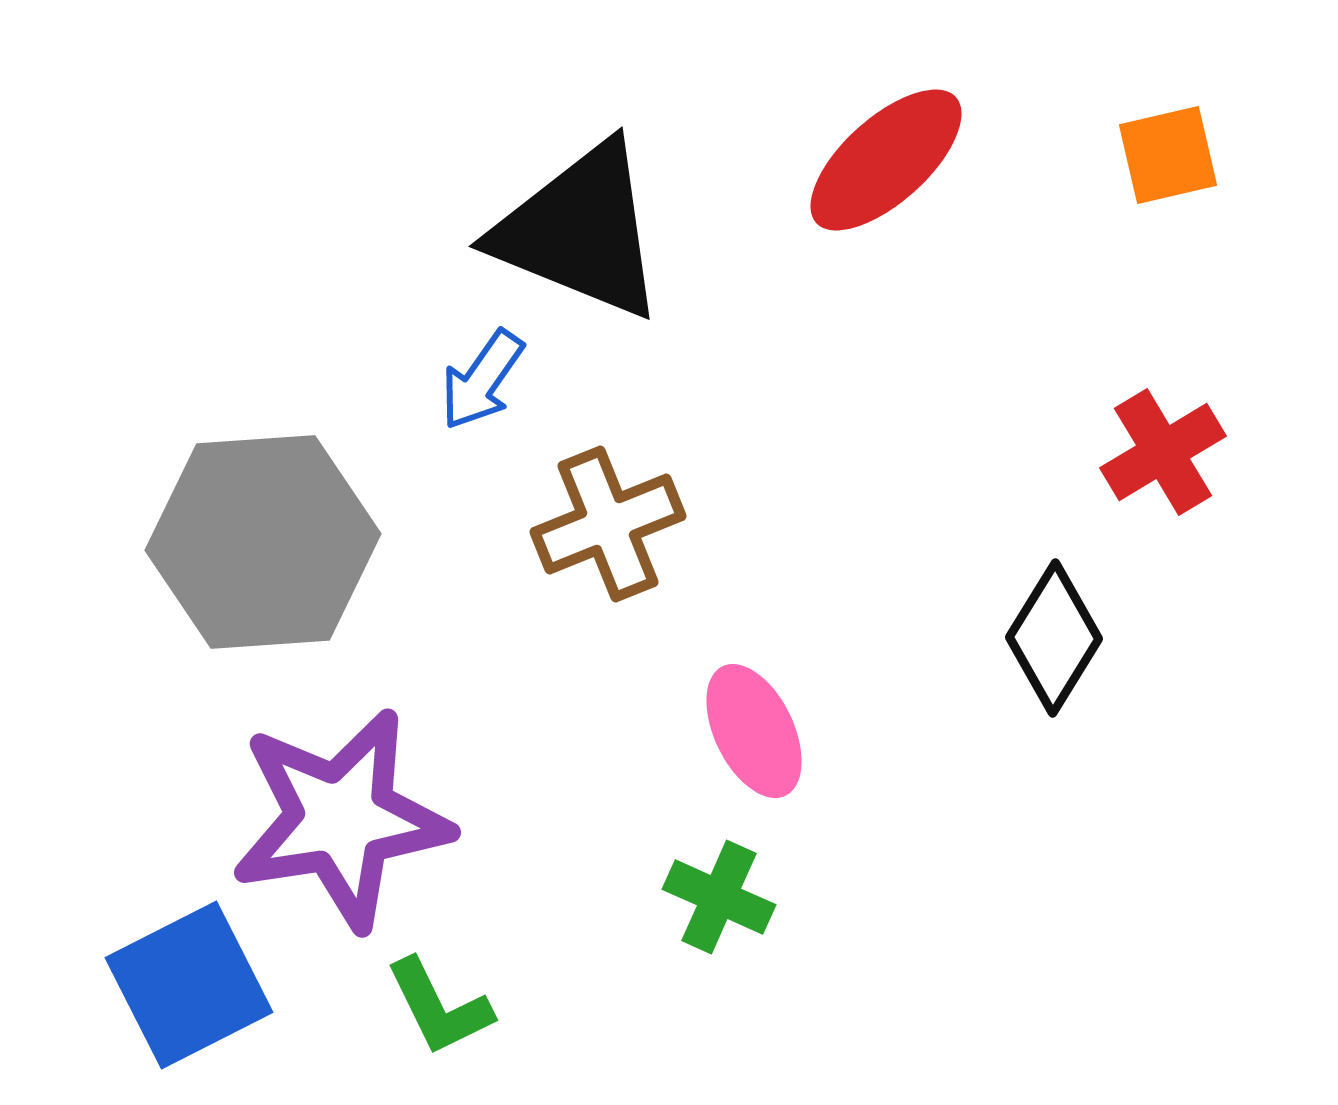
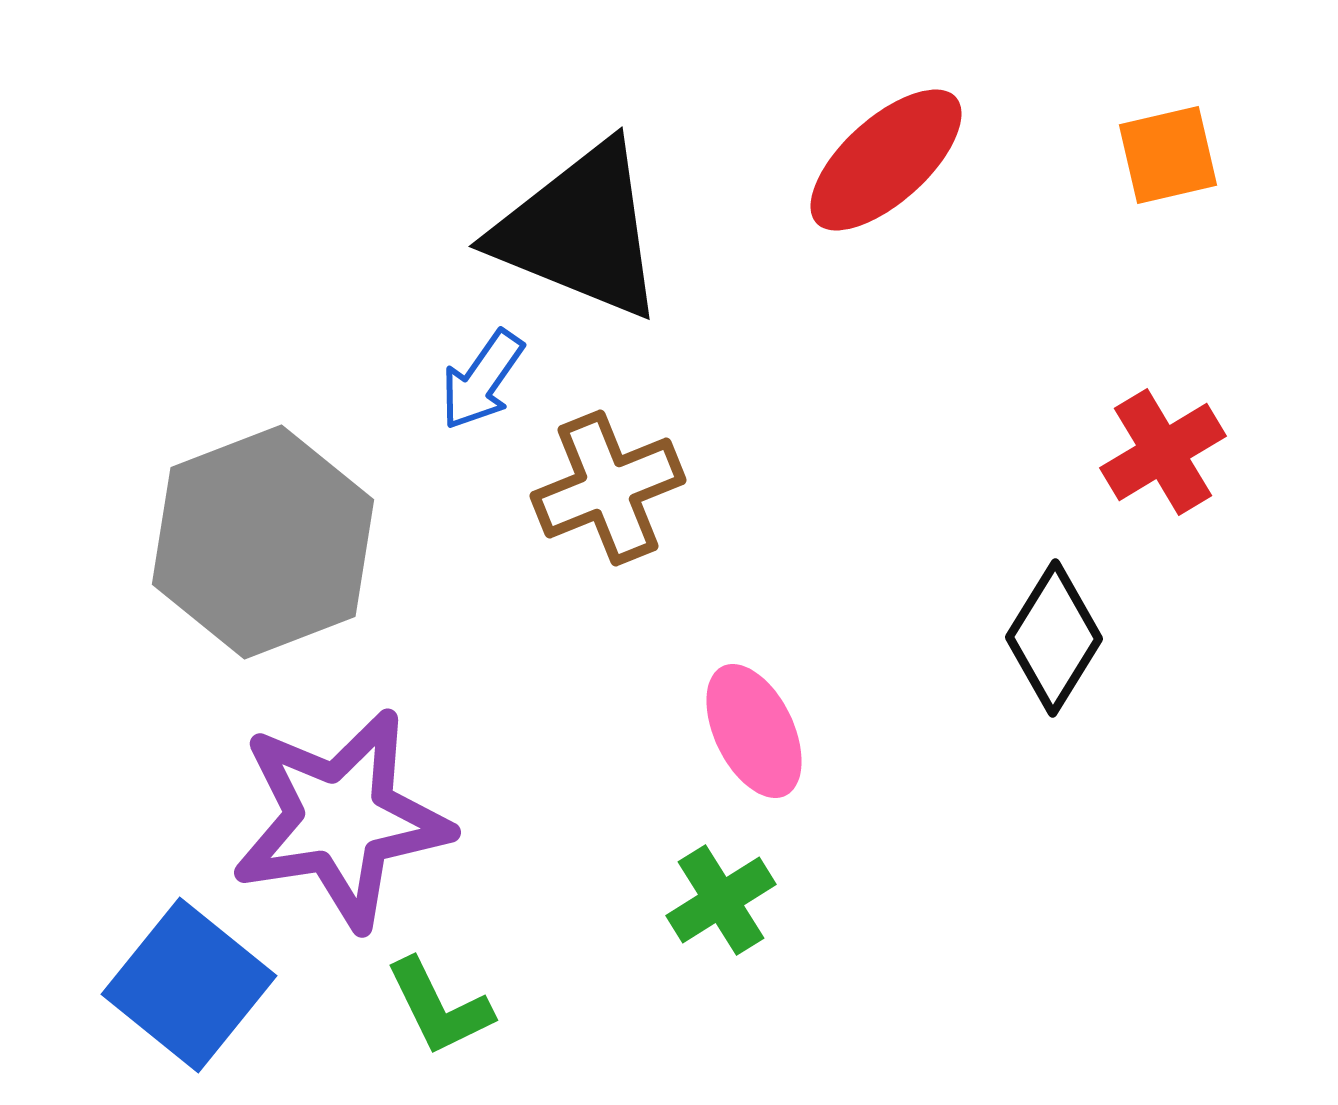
brown cross: moved 36 px up
gray hexagon: rotated 17 degrees counterclockwise
green cross: moved 2 px right, 3 px down; rotated 34 degrees clockwise
blue square: rotated 24 degrees counterclockwise
